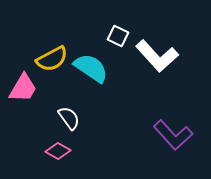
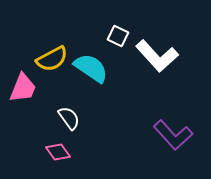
pink trapezoid: rotated 8 degrees counterclockwise
pink diamond: moved 1 px down; rotated 25 degrees clockwise
